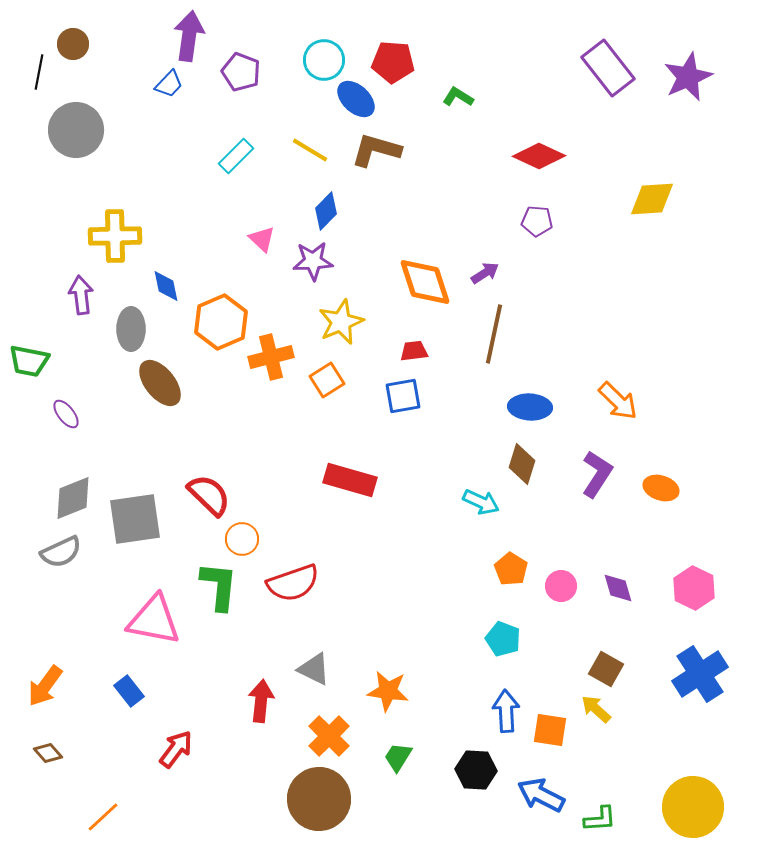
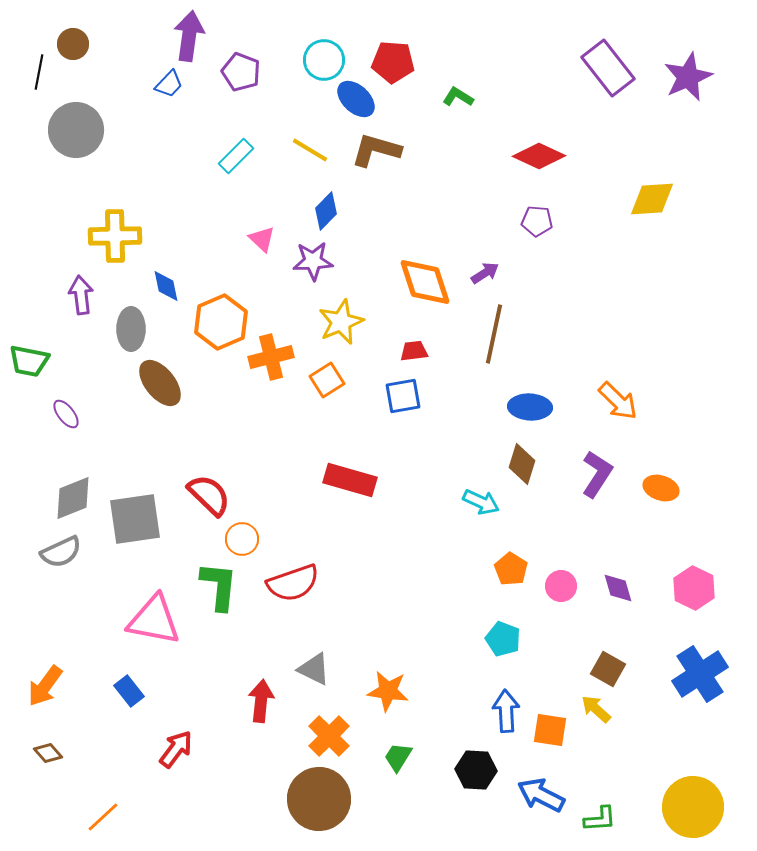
brown square at (606, 669): moved 2 px right
